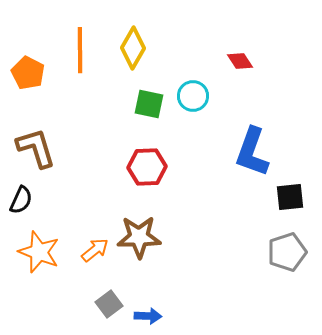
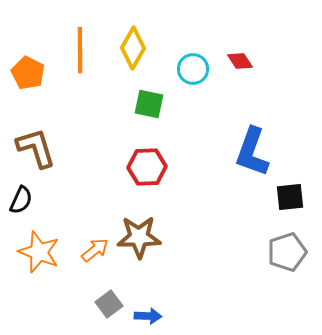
cyan circle: moved 27 px up
